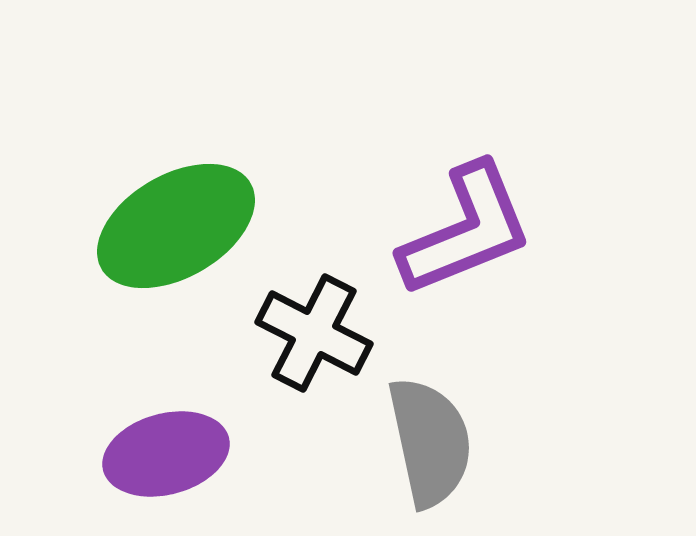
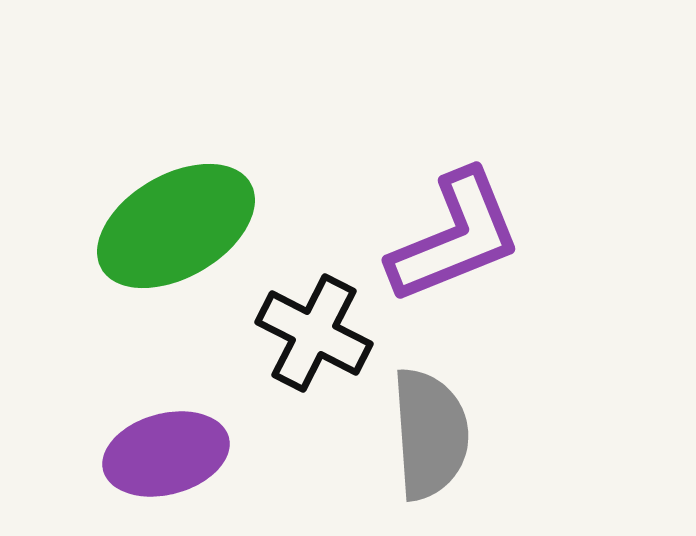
purple L-shape: moved 11 px left, 7 px down
gray semicircle: moved 8 px up; rotated 8 degrees clockwise
